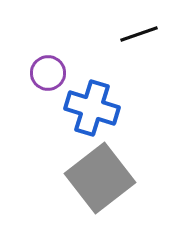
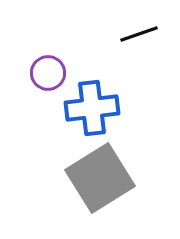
blue cross: rotated 24 degrees counterclockwise
gray square: rotated 6 degrees clockwise
